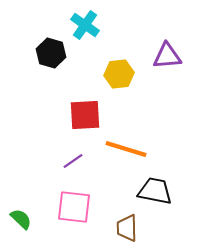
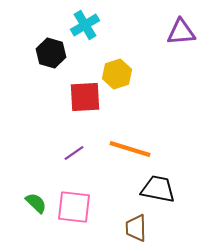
cyan cross: rotated 24 degrees clockwise
purple triangle: moved 14 px right, 24 px up
yellow hexagon: moved 2 px left; rotated 12 degrees counterclockwise
red square: moved 18 px up
orange line: moved 4 px right
purple line: moved 1 px right, 8 px up
black trapezoid: moved 3 px right, 2 px up
green semicircle: moved 15 px right, 16 px up
brown trapezoid: moved 9 px right
